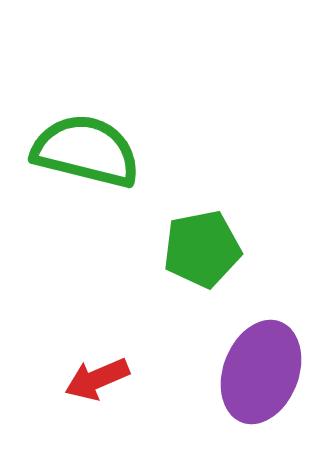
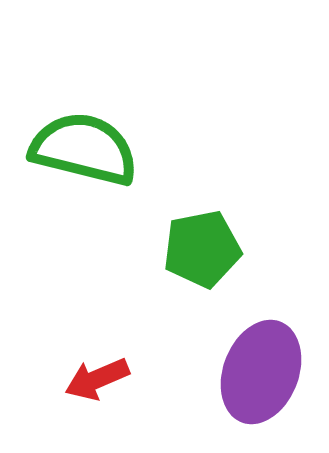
green semicircle: moved 2 px left, 2 px up
